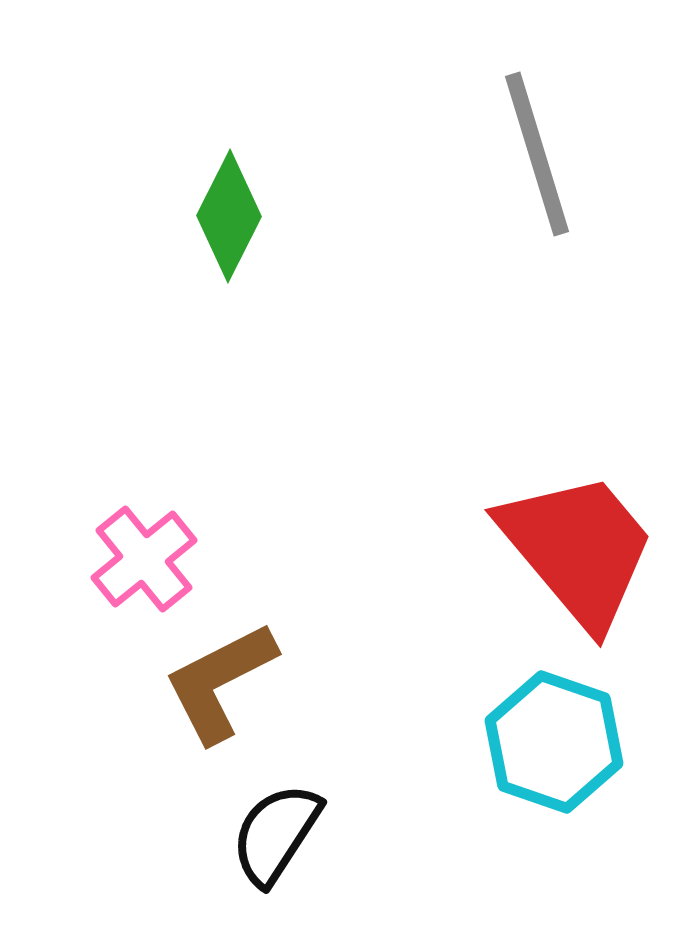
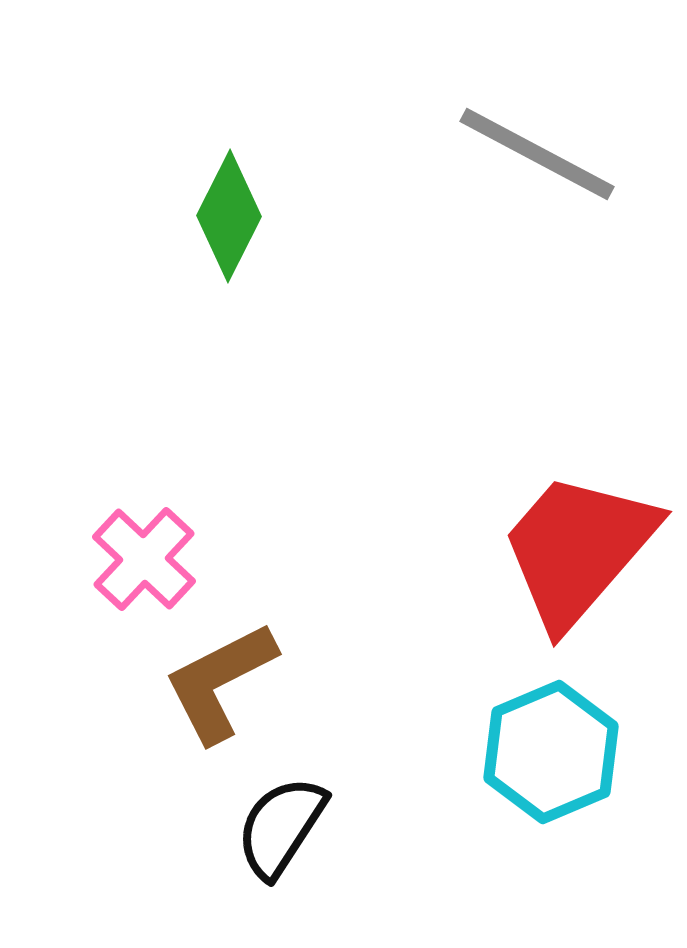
gray line: rotated 45 degrees counterclockwise
red trapezoid: rotated 99 degrees counterclockwise
pink cross: rotated 8 degrees counterclockwise
cyan hexagon: moved 3 px left, 10 px down; rotated 18 degrees clockwise
black semicircle: moved 5 px right, 7 px up
